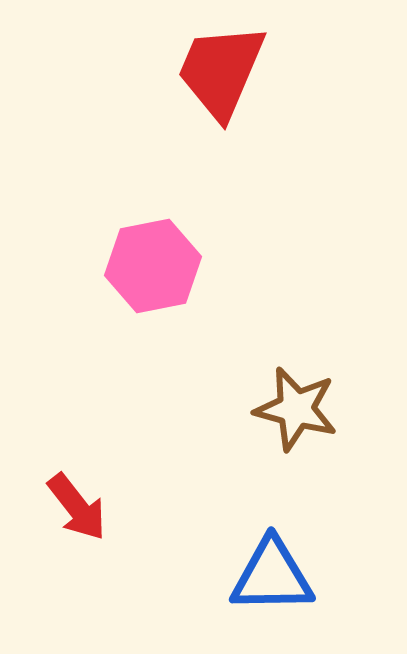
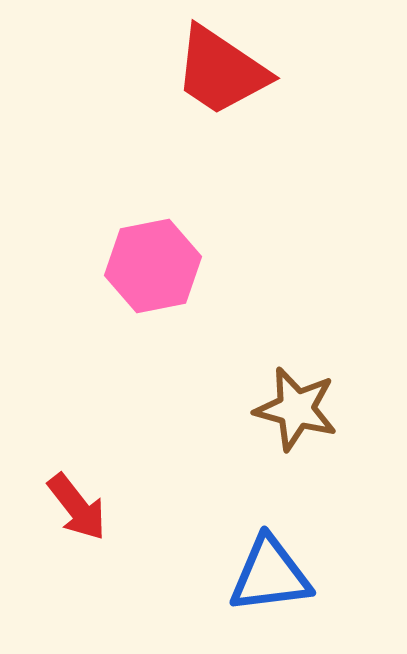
red trapezoid: rotated 79 degrees counterclockwise
blue triangle: moved 2 px left, 1 px up; rotated 6 degrees counterclockwise
